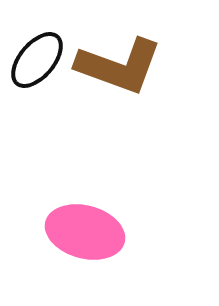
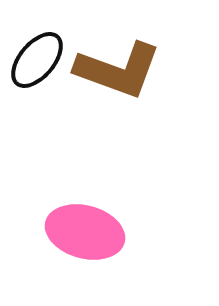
brown L-shape: moved 1 px left, 4 px down
